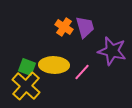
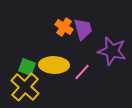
purple trapezoid: moved 2 px left, 2 px down
yellow cross: moved 1 px left, 1 px down
